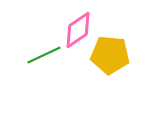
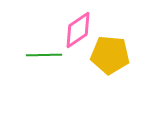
green line: rotated 24 degrees clockwise
